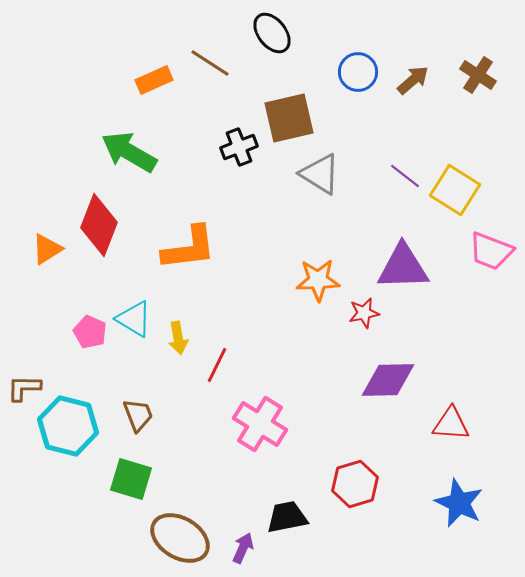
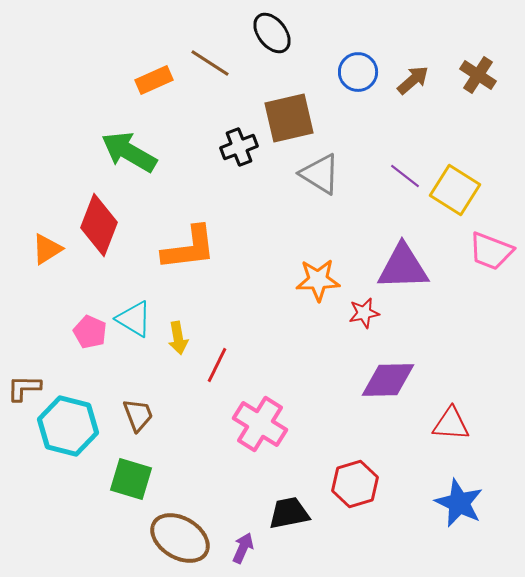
black trapezoid: moved 2 px right, 4 px up
